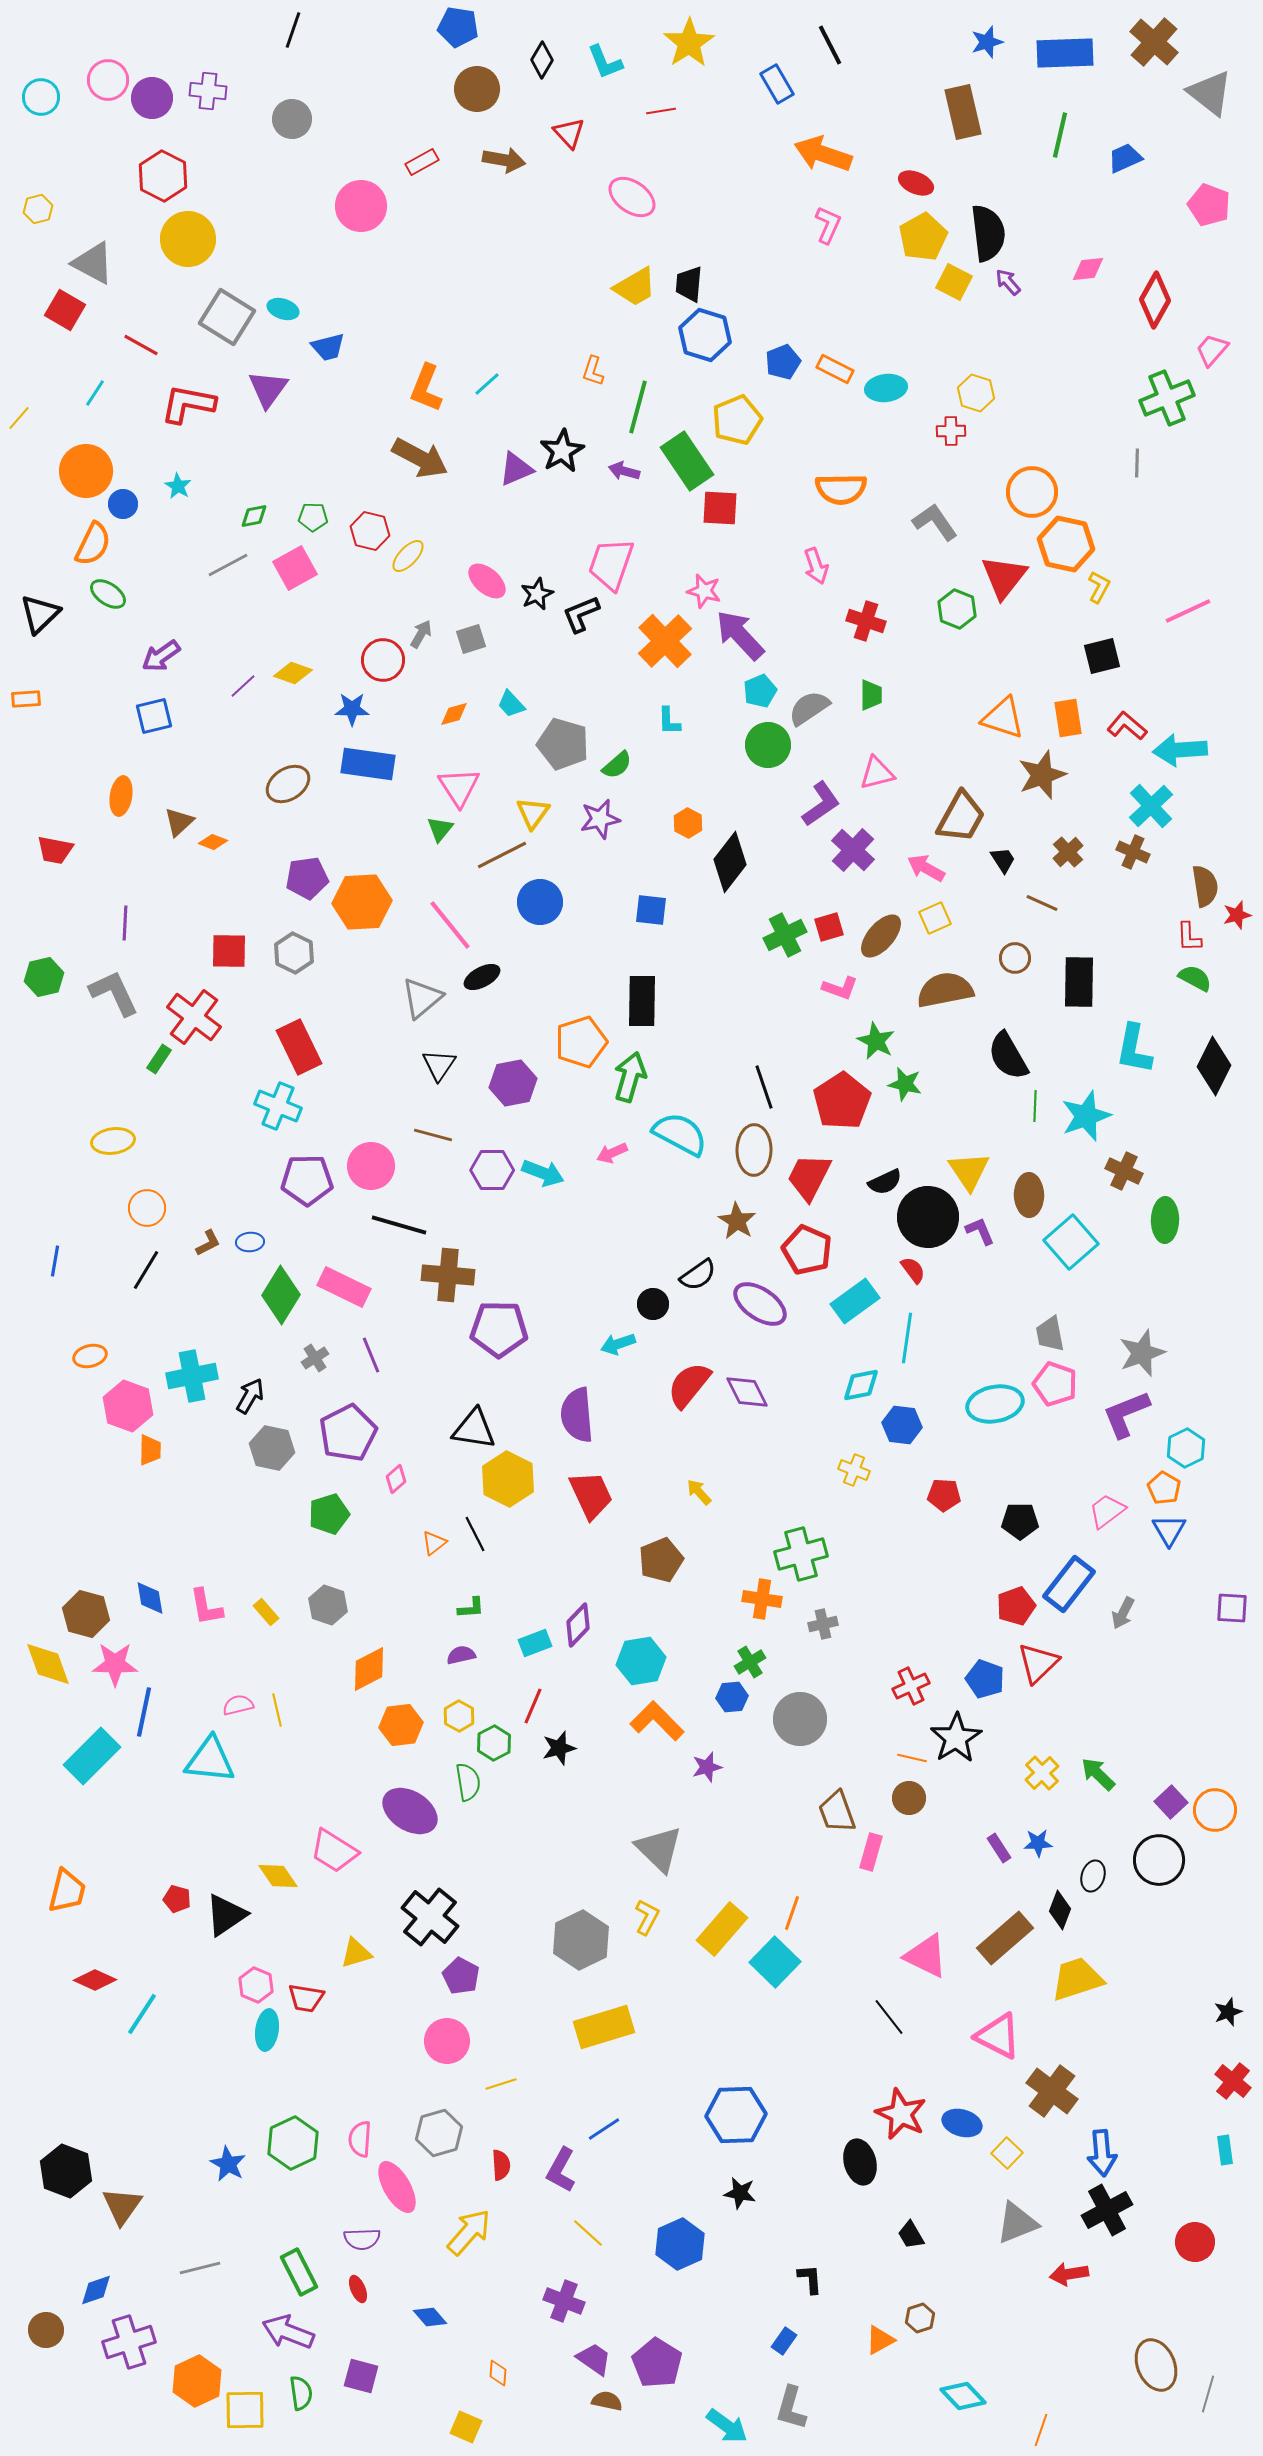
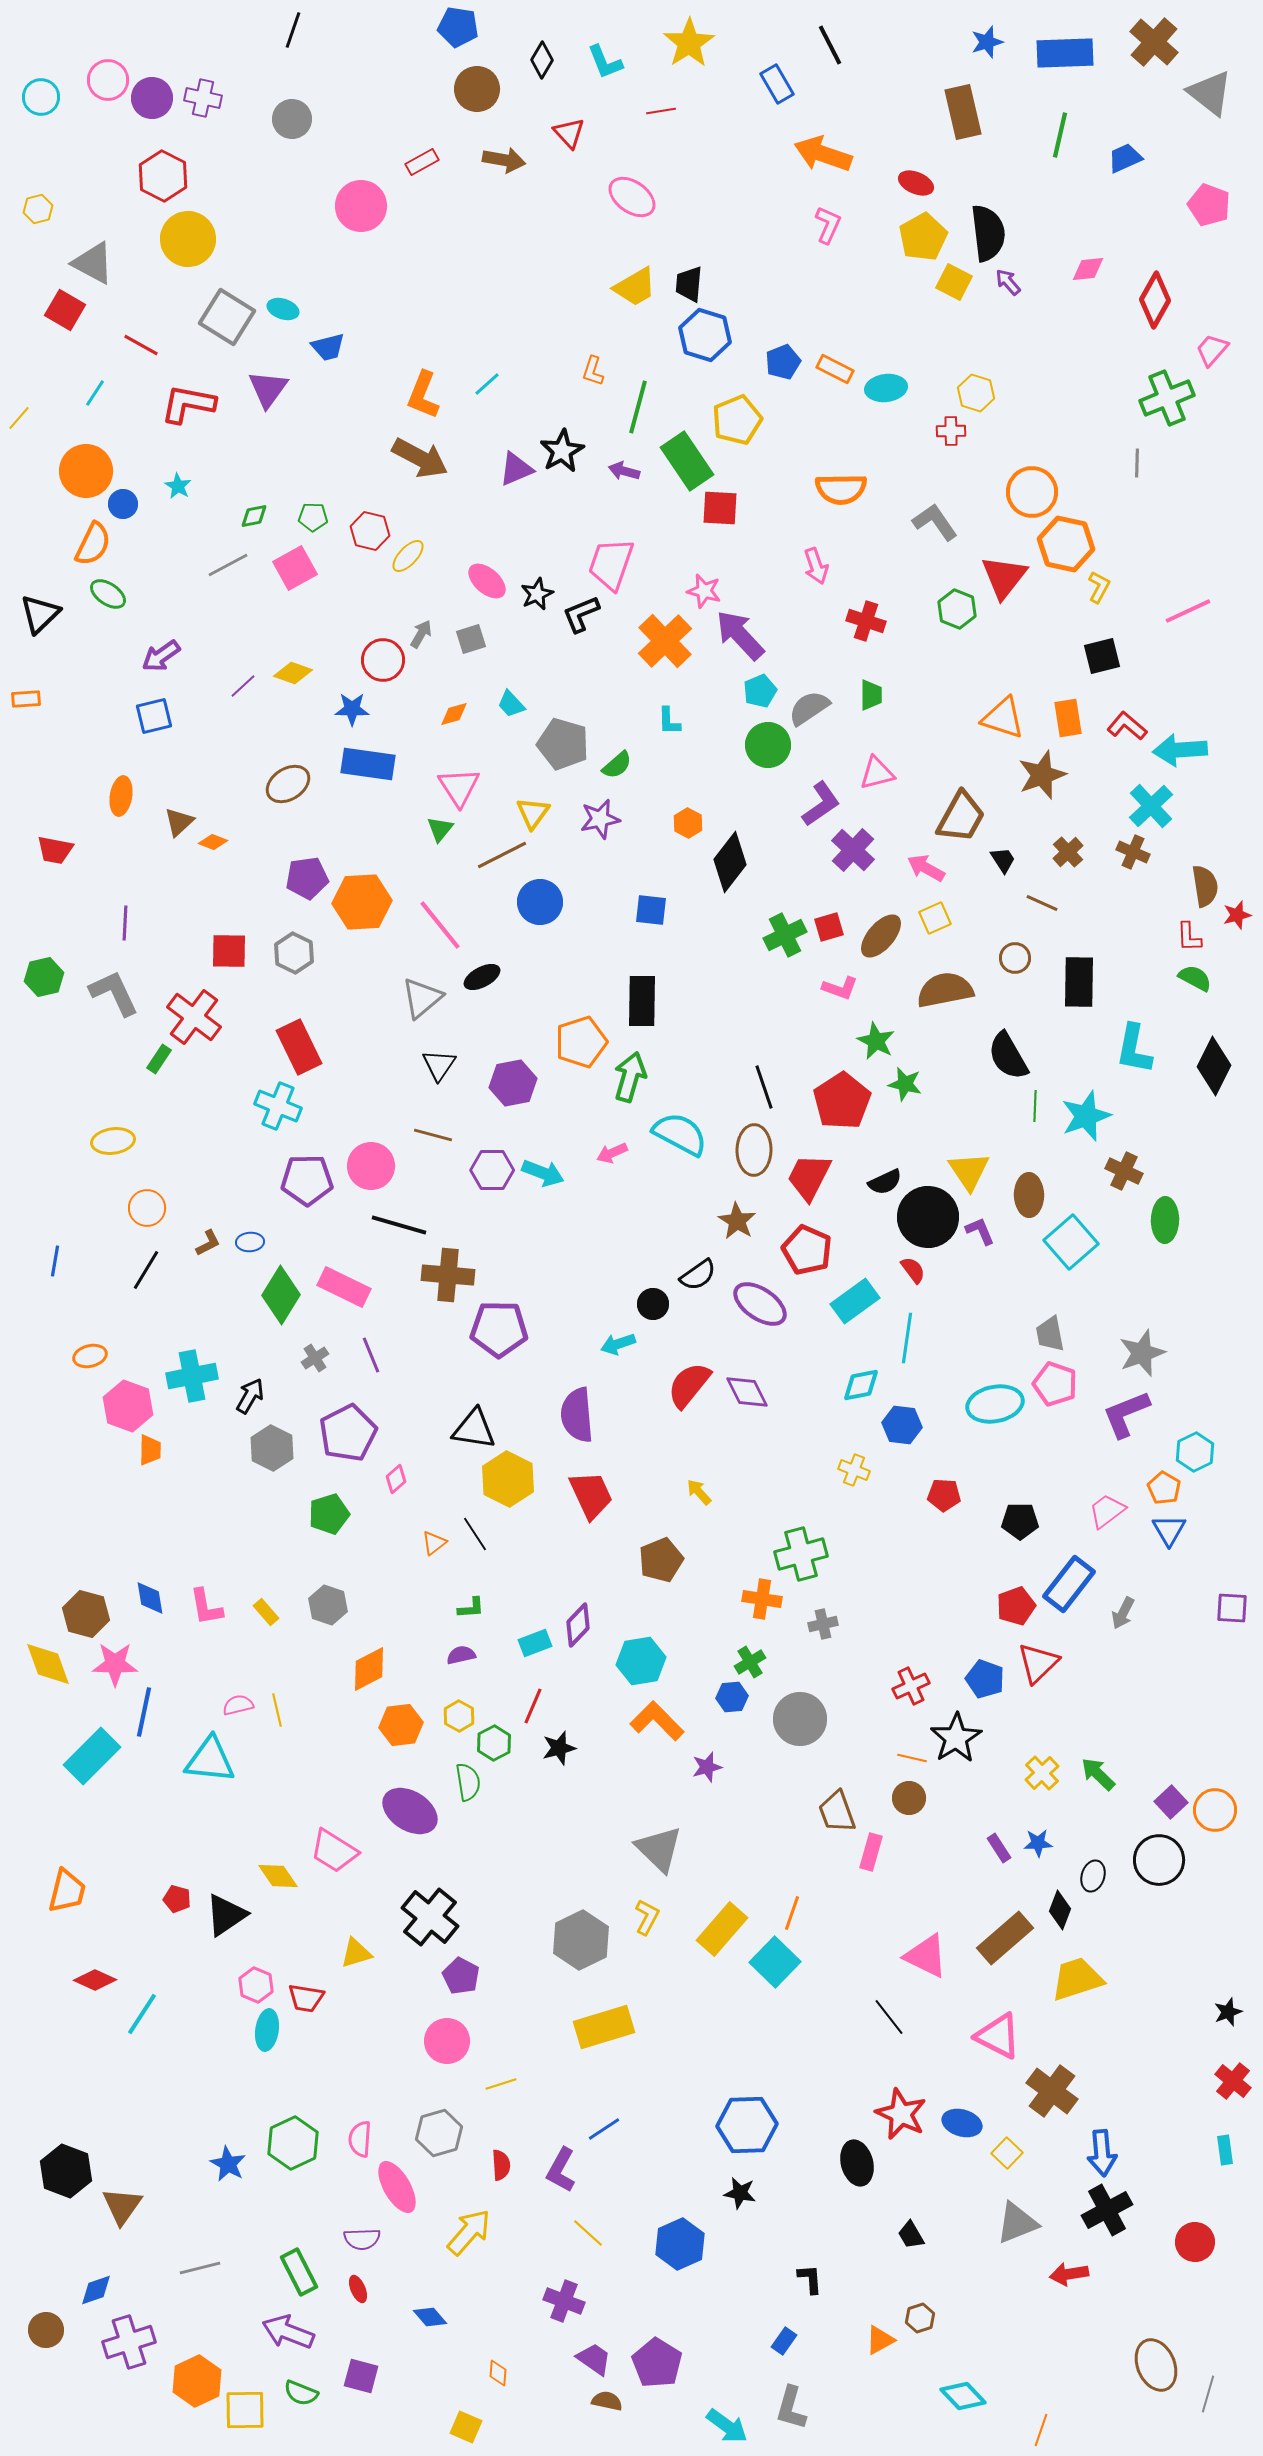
purple cross at (208, 91): moved 5 px left, 7 px down; rotated 6 degrees clockwise
orange L-shape at (426, 388): moved 3 px left, 7 px down
pink line at (450, 925): moved 10 px left
gray hexagon at (272, 1448): rotated 15 degrees clockwise
cyan hexagon at (1186, 1448): moved 9 px right, 4 px down
black line at (475, 1534): rotated 6 degrees counterclockwise
blue hexagon at (736, 2115): moved 11 px right, 10 px down
black ellipse at (860, 2162): moved 3 px left, 1 px down
green semicircle at (301, 2393): rotated 120 degrees clockwise
